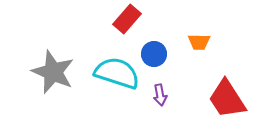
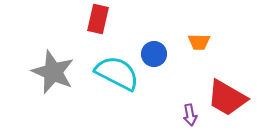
red rectangle: moved 29 px left; rotated 28 degrees counterclockwise
cyan semicircle: rotated 9 degrees clockwise
purple arrow: moved 30 px right, 20 px down
red trapezoid: moved 1 px up; rotated 27 degrees counterclockwise
